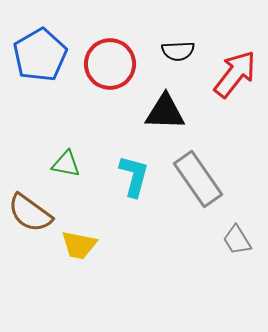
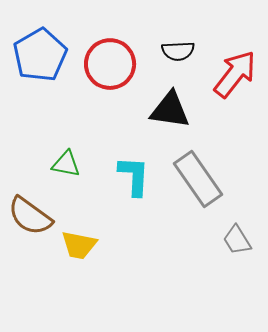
black triangle: moved 5 px right, 2 px up; rotated 6 degrees clockwise
cyan L-shape: rotated 12 degrees counterclockwise
brown semicircle: moved 3 px down
